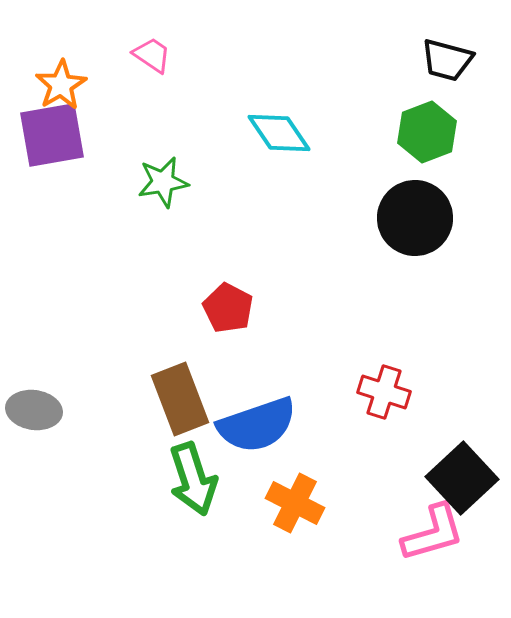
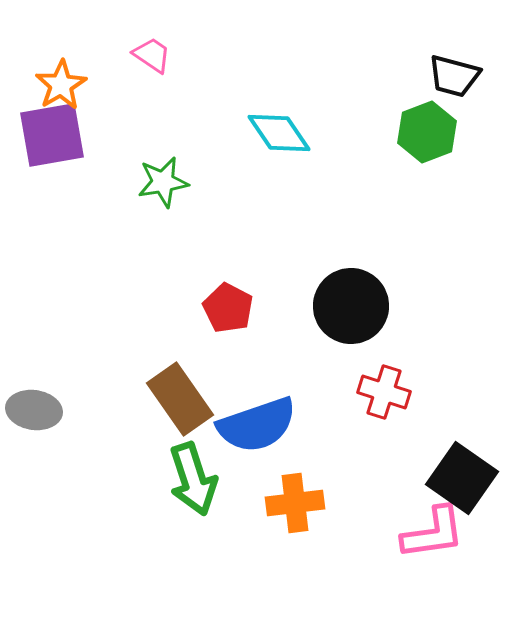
black trapezoid: moved 7 px right, 16 px down
black circle: moved 64 px left, 88 px down
brown rectangle: rotated 14 degrees counterclockwise
black square: rotated 12 degrees counterclockwise
orange cross: rotated 34 degrees counterclockwise
pink L-shape: rotated 8 degrees clockwise
